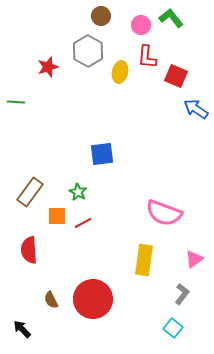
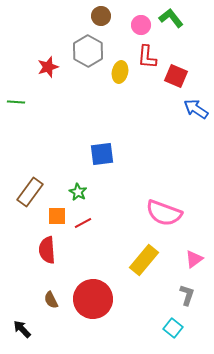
red semicircle: moved 18 px right
yellow rectangle: rotated 32 degrees clockwise
gray L-shape: moved 5 px right, 1 px down; rotated 20 degrees counterclockwise
